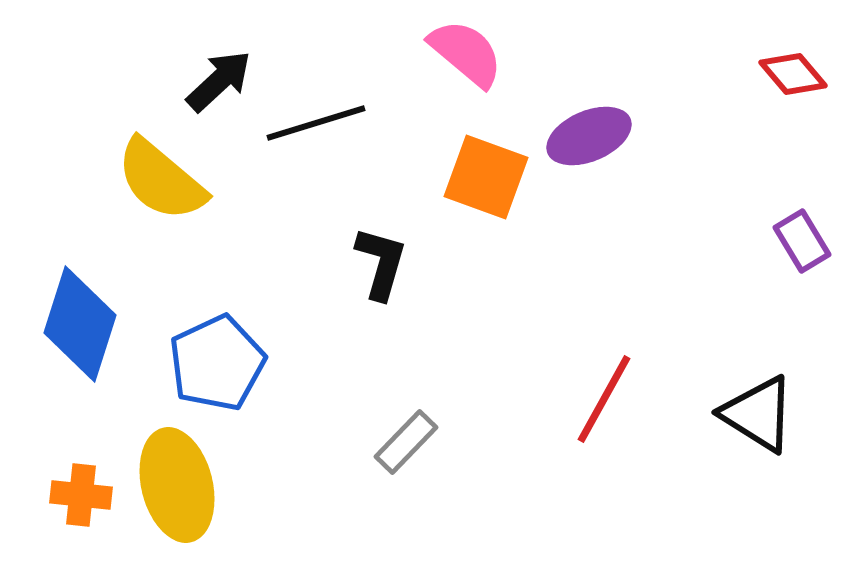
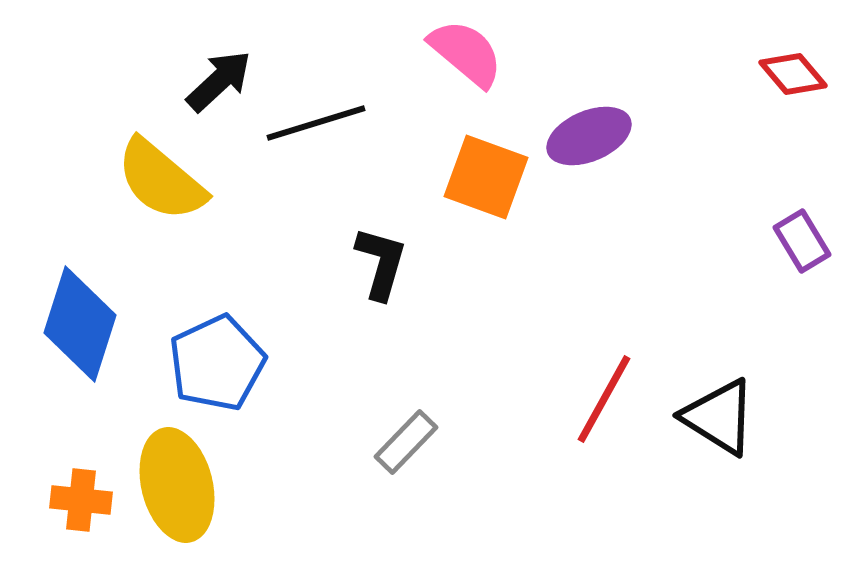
black triangle: moved 39 px left, 3 px down
orange cross: moved 5 px down
